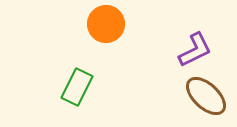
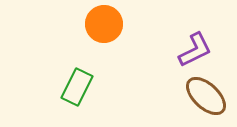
orange circle: moved 2 px left
